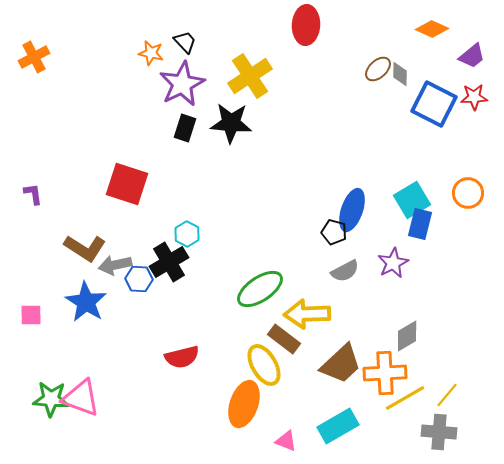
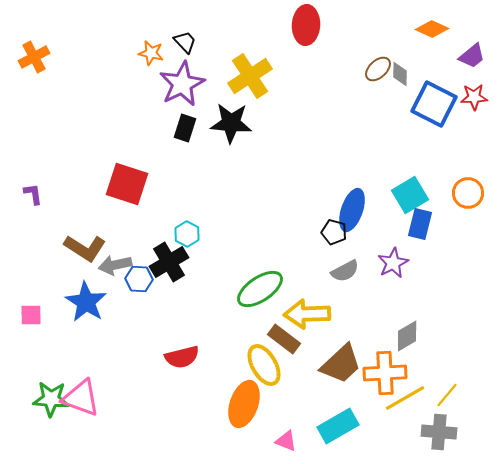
cyan square at (412, 200): moved 2 px left, 5 px up
